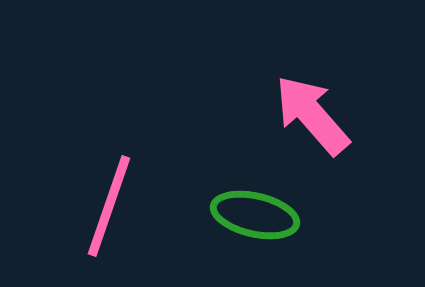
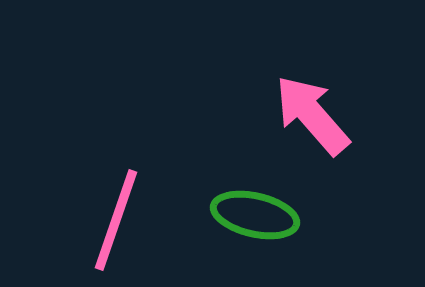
pink line: moved 7 px right, 14 px down
